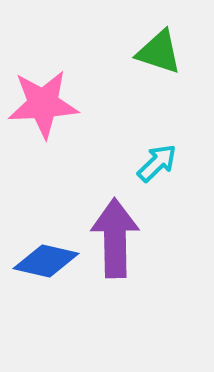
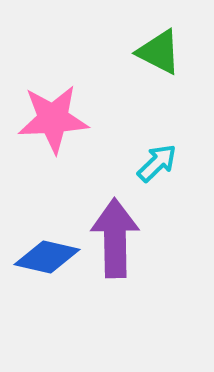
green triangle: rotated 9 degrees clockwise
pink star: moved 10 px right, 15 px down
blue diamond: moved 1 px right, 4 px up
